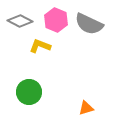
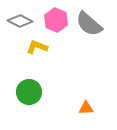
gray semicircle: rotated 16 degrees clockwise
yellow L-shape: moved 3 px left, 1 px down
orange triangle: rotated 14 degrees clockwise
